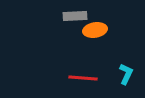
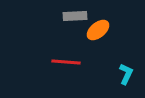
orange ellipse: moved 3 px right; rotated 30 degrees counterclockwise
red line: moved 17 px left, 16 px up
